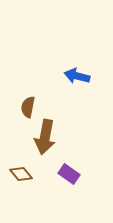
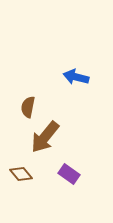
blue arrow: moved 1 px left, 1 px down
brown arrow: rotated 28 degrees clockwise
